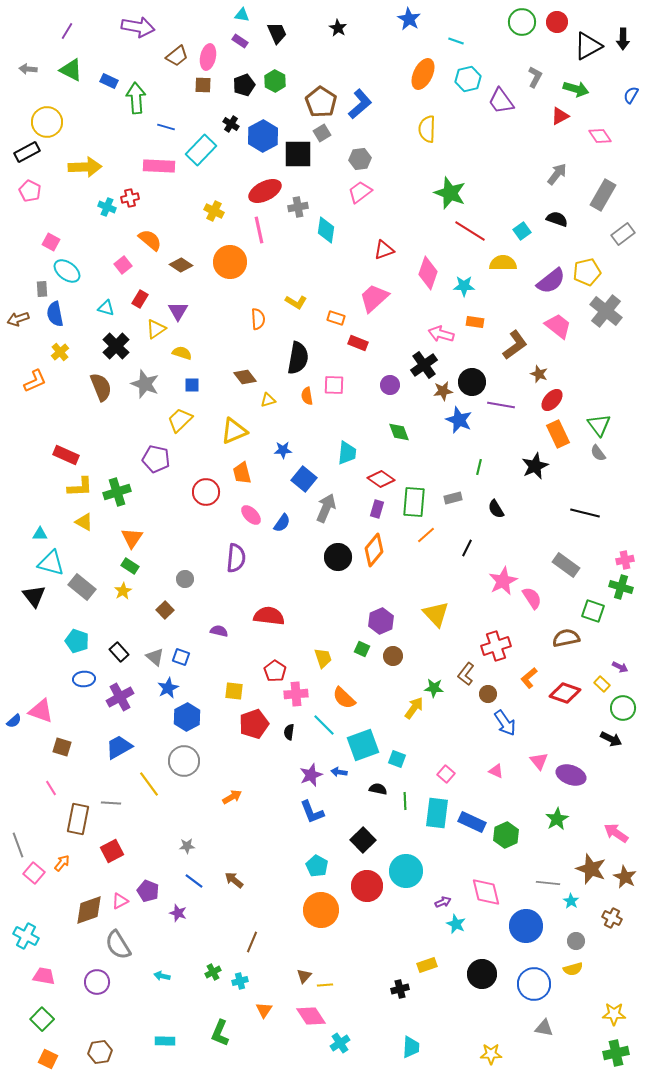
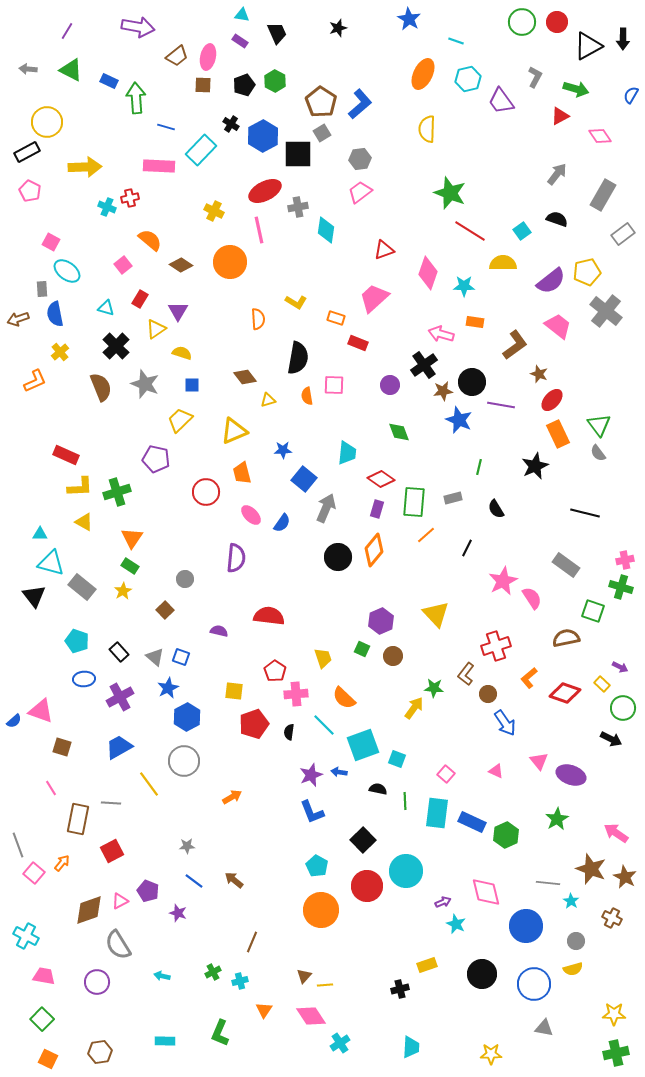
black star at (338, 28): rotated 24 degrees clockwise
